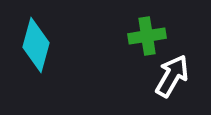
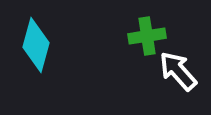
white arrow: moved 6 px right, 5 px up; rotated 72 degrees counterclockwise
